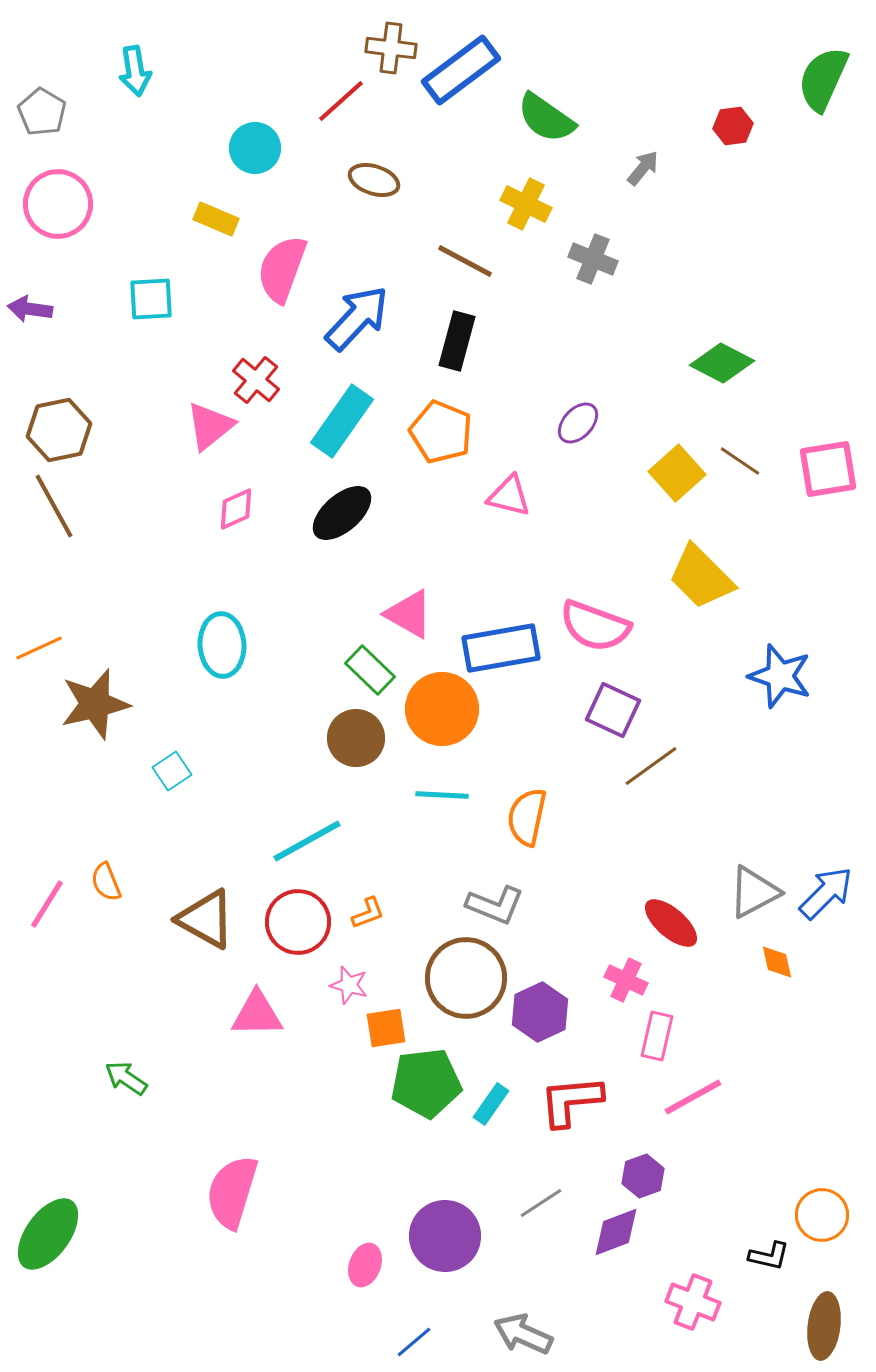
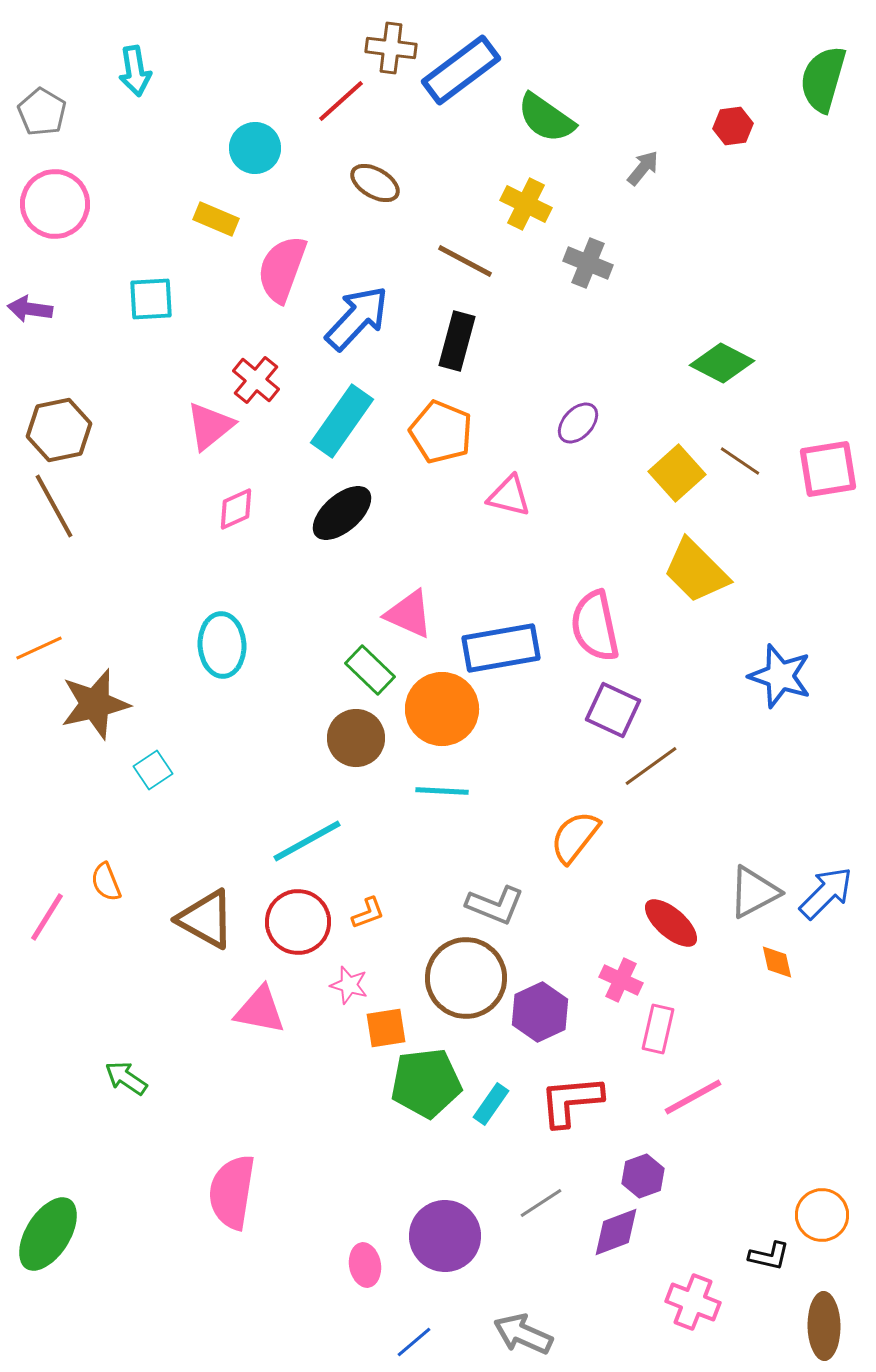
green semicircle at (823, 79): rotated 8 degrees counterclockwise
brown ellipse at (374, 180): moved 1 px right, 3 px down; rotated 12 degrees clockwise
pink circle at (58, 204): moved 3 px left
gray cross at (593, 259): moved 5 px left, 4 px down
yellow trapezoid at (701, 577): moved 5 px left, 6 px up
pink triangle at (409, 614): rotated 6 degrees counterclockwise
pink semicircle at (595, 626): rotated 58 degrees clockwise
cyan square at (172, 771): moved 19 px left, 1 px up
cyan line at (442, 795): moved 4 px up
orange semicircle at (527, 817): moved 48 px right, 20 px down; rotated 26 degrees clockwise
pink line at (47, 904): moved 13 px down
pink cross at (626, 980): moved 5 px left
pink triangle at (257, 1014): moved 3 px right, 4 px up; rotated 12 degrees clockwise
pink rectangle at (657, 1036): moved 1 px right, 7 px up
pink semicircle at (232, 1192): rotated 8 degrees counterclockwise
green ellipse at (48, 1234): rotated 4 degrees counterclockwise
pink ellipse at (365, 1265): rotated 30 degrees counterclockwise
brown ellipse at (824, 1326): rotated 8 degrees counterclockwise
